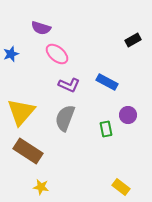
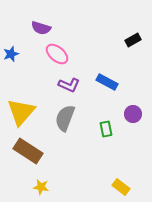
purple circle: moved 5 px right, 1 px up
